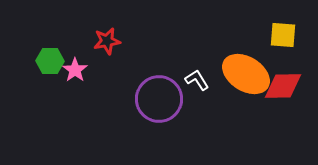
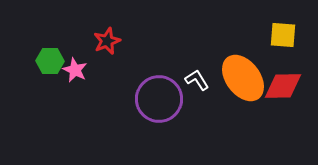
red star: rotated 12 degrees counterclockwise
pink star: rotated 10 degrees counterclockwise
orange ellipse: moved 3 px left, 4 px down; rotated 21 degrees clockwise
